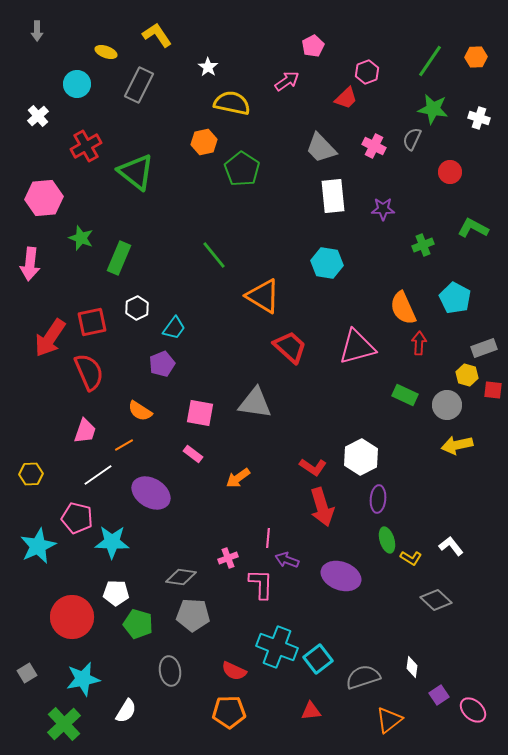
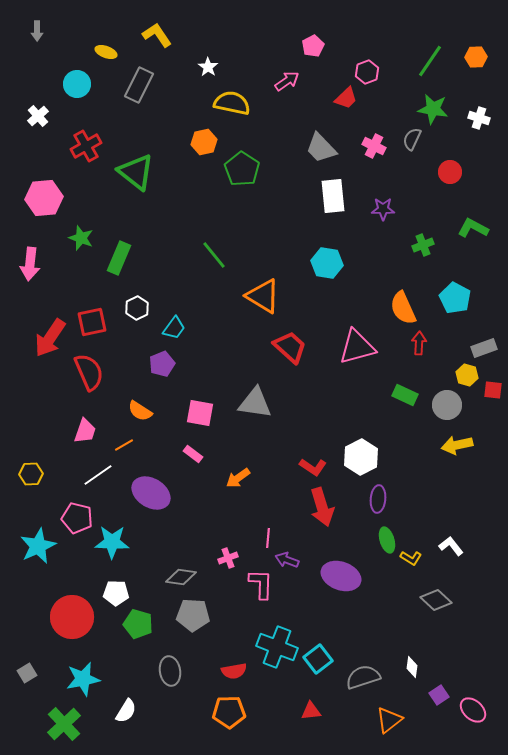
red semicircle at (234, 671): rotated 35 degrees counterclockwise
